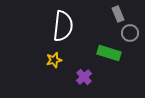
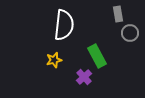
gray rectangle: rotated 14 degrees clockwise
white semicircle: moved 1 px right, 1 px up
green rectangle: moved 12 px left, 3 px down; rotated 45 degrees clockwise
